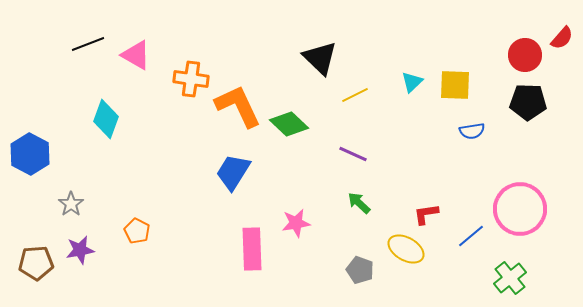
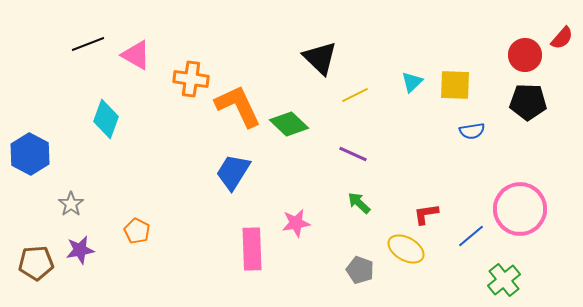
green cross: moved 6 px left, 2 px down
